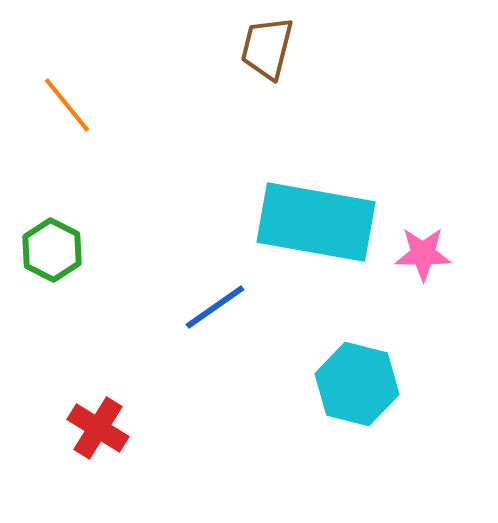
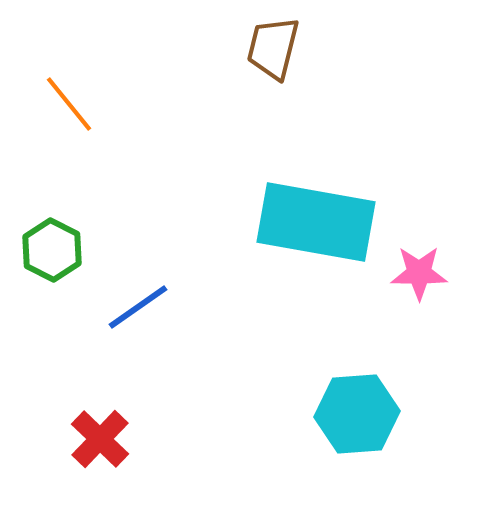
brown trapezoid: moved 6 px right
orange line: moved 2 px right, 1 px up
pink star: moved 4 px left, 19 px down
blue line: moved 77 px left
cyan hexagon: moved 30 px down; rotated 18 degrees counterclockwise
red cross: moved 2 px right, 11 px down; rotated 12 degrees clockwise
